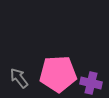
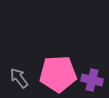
purple cross: moved 1 px right, 3 px up
